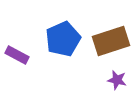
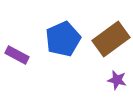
brown rectangle: moved 2 px up; rotated 18 degrees counterclockwise
